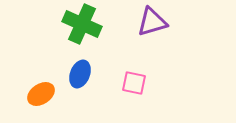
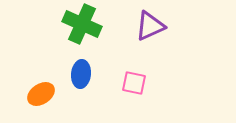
purple triangle: moved 2 px left, 4 px down; rotated 8 degrees counterclockwise
blue ellipse: moved 1 px right; rotated 16 degrees counterclockwise
